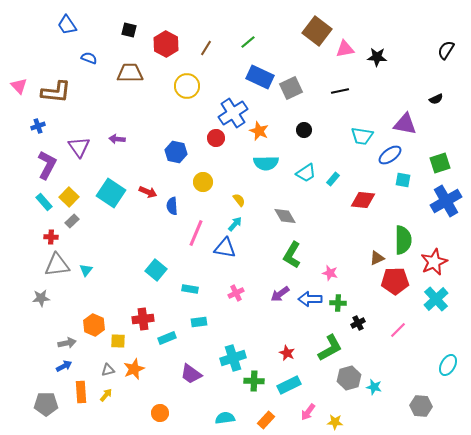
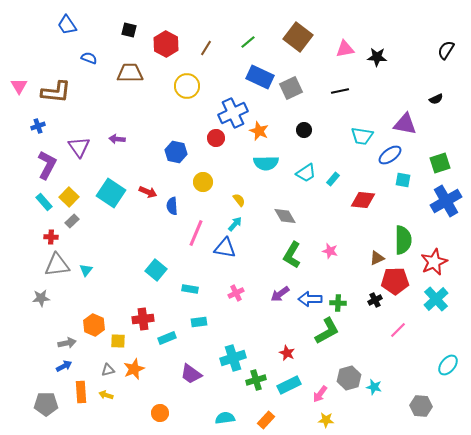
brown square at (317, 31): moved 19 px left, 6 px down
pink triangle at (19, 86): rotated 12 degrees clockwise
blue cross at (233, 113): rotated 8 degrees clockwise
pink star at (330, 273): moved 22 px up
black cross at (358, 323): moved 17 px right, 23 px up
green L-shape at (330, 348): moved 3 px left, 17 px up
cyan ellipse at (448, 365): rotated 10 degrees clockwise
green cross at (254, 381): moved 2 px right, 1 px up; rotated 18 degrees counterclockwise
yellow arrow at (106, 395): rotated 112 degrees counterclockwise
pink arrow at (308, 412): moved 12 px right, 18 px up
yellow star at (335, 422): moved 9 px left, 2 px up
